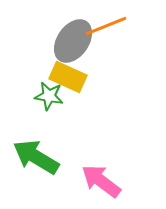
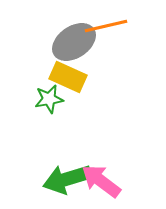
orange line: rotated 9 degrees clockwise
gray ellipse: moved 1 px right, 1 px down; rotated 21 degrees clockwise
green star: moved 3 px down; rotated 20 degrees counterclockwise
green arrow: moved 31 px right, 22 px down; rotated 48 degrees counterclockwise
